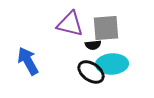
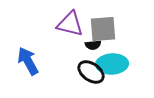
gray square: moved 3 px left, 1 px down
